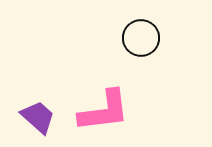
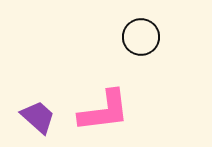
black circle: moved 1 px up
